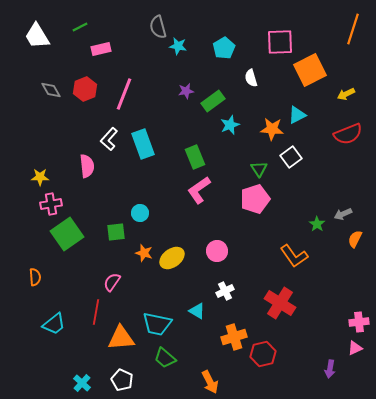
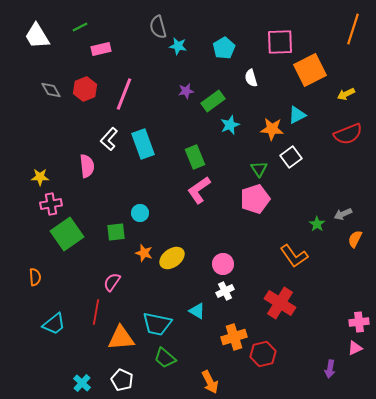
pink circle at (217, 251): moved 6 px right, 13 px down
